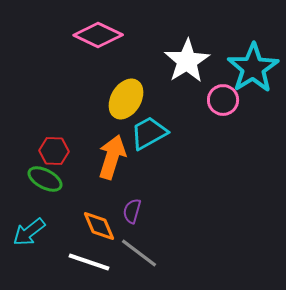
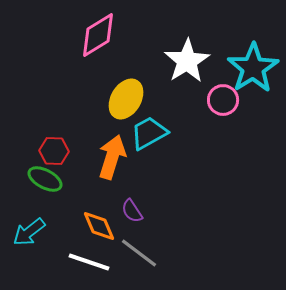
pink diamond: rotated 57 degrees counterclockwise
purple semicircle: rotated 50 degrees counterclockwise
